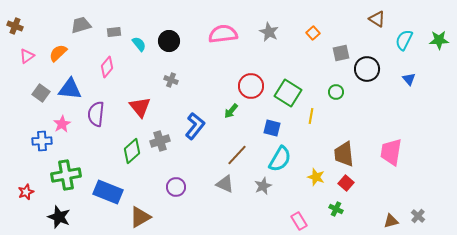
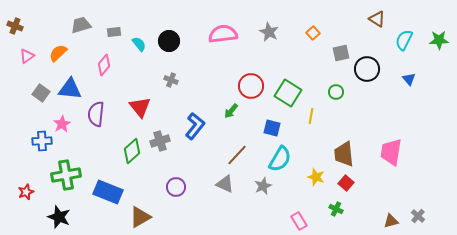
pink diamond at (107, 67): moved 3 px left, 2 px up
